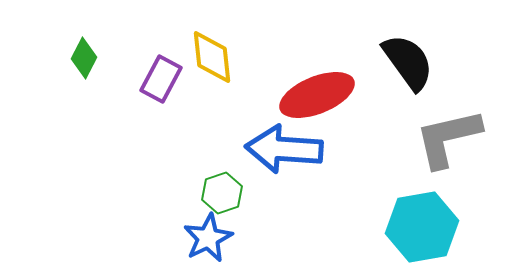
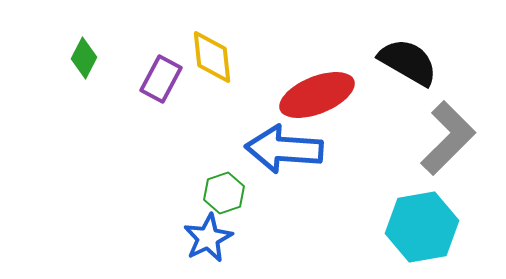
black semicircle: rotated 24 degrees counterclockwise
gray L-shape: rotated 148 degrees clockwise
green hexagon: moved 2 px right
